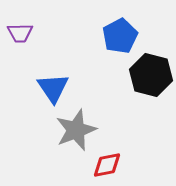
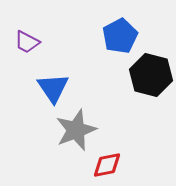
purple trapezoid: moved 7 px right, 9 px down; rotated 28 degrees clockwise
